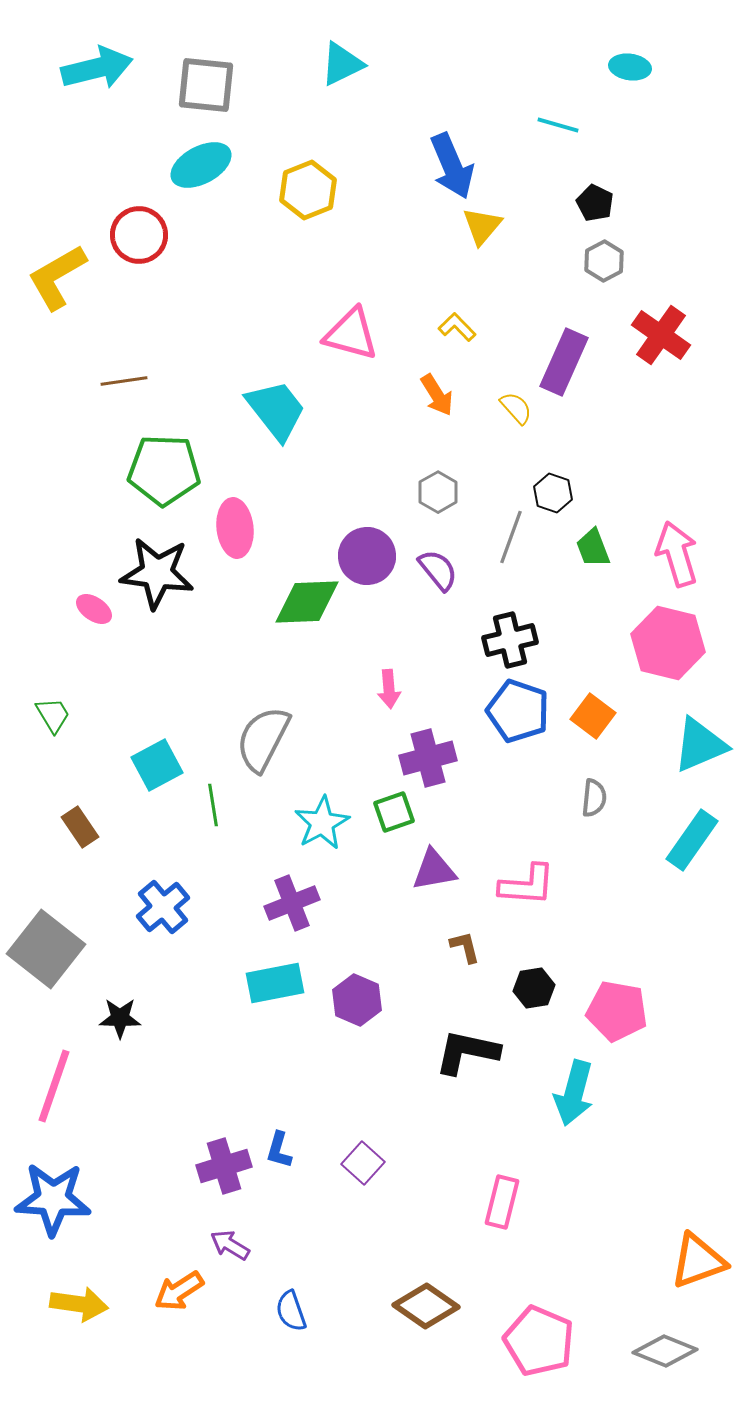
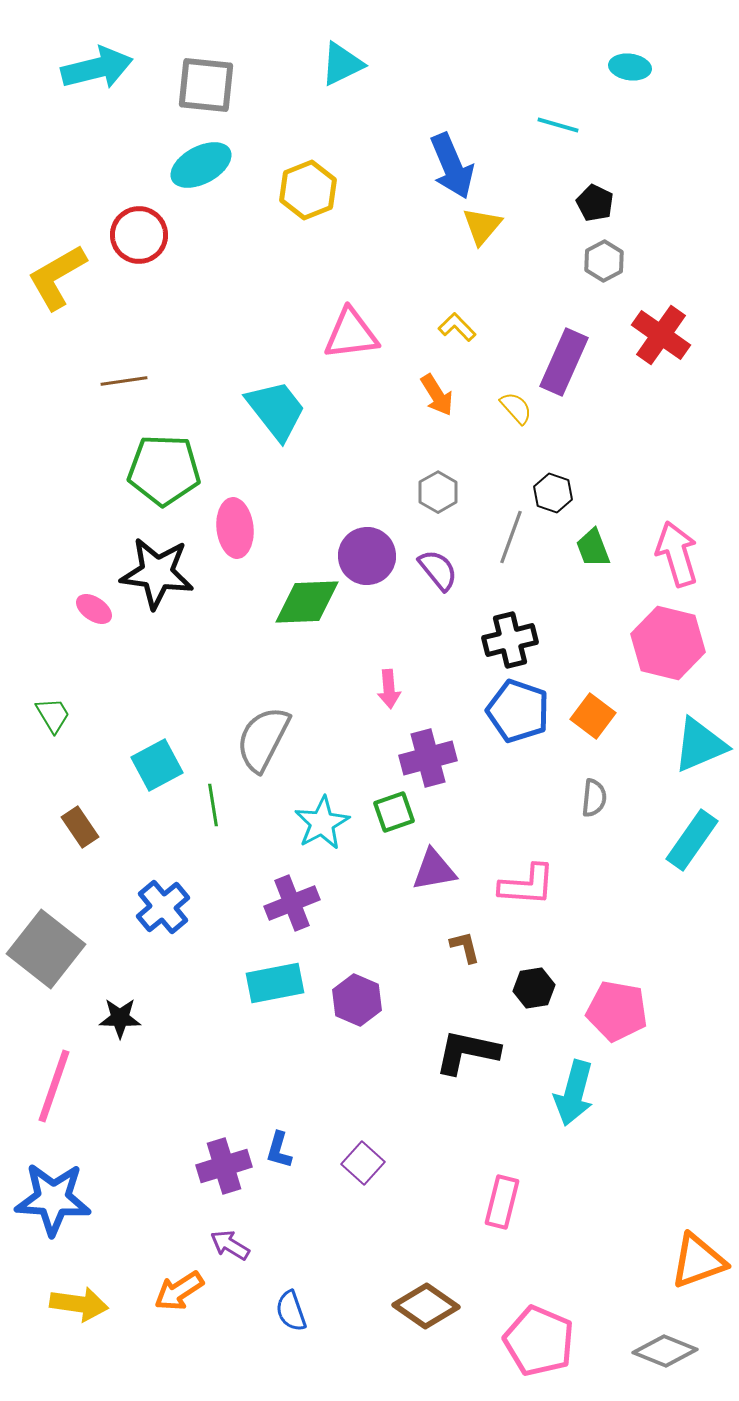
pink triangle at (351, 334): rotated 22 degrees counterclockwise
